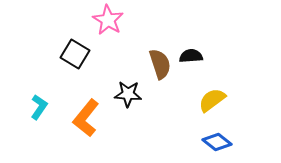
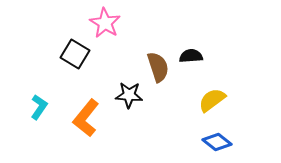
pink star: moved 3 px left, 3 px down
brown semicircle: moved 2 px left, 3 px down
black star: moved 1 px right, 1 px down
